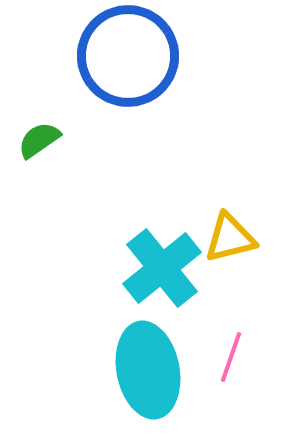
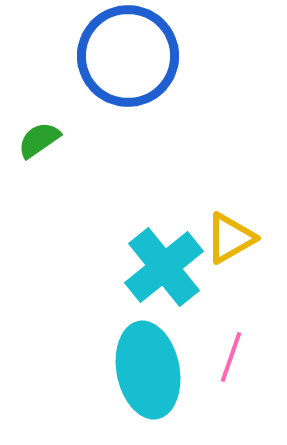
yellow triangle: rotated 16 degrees counterclockwise
cyan cross: moved 2 px right, 1 px up
